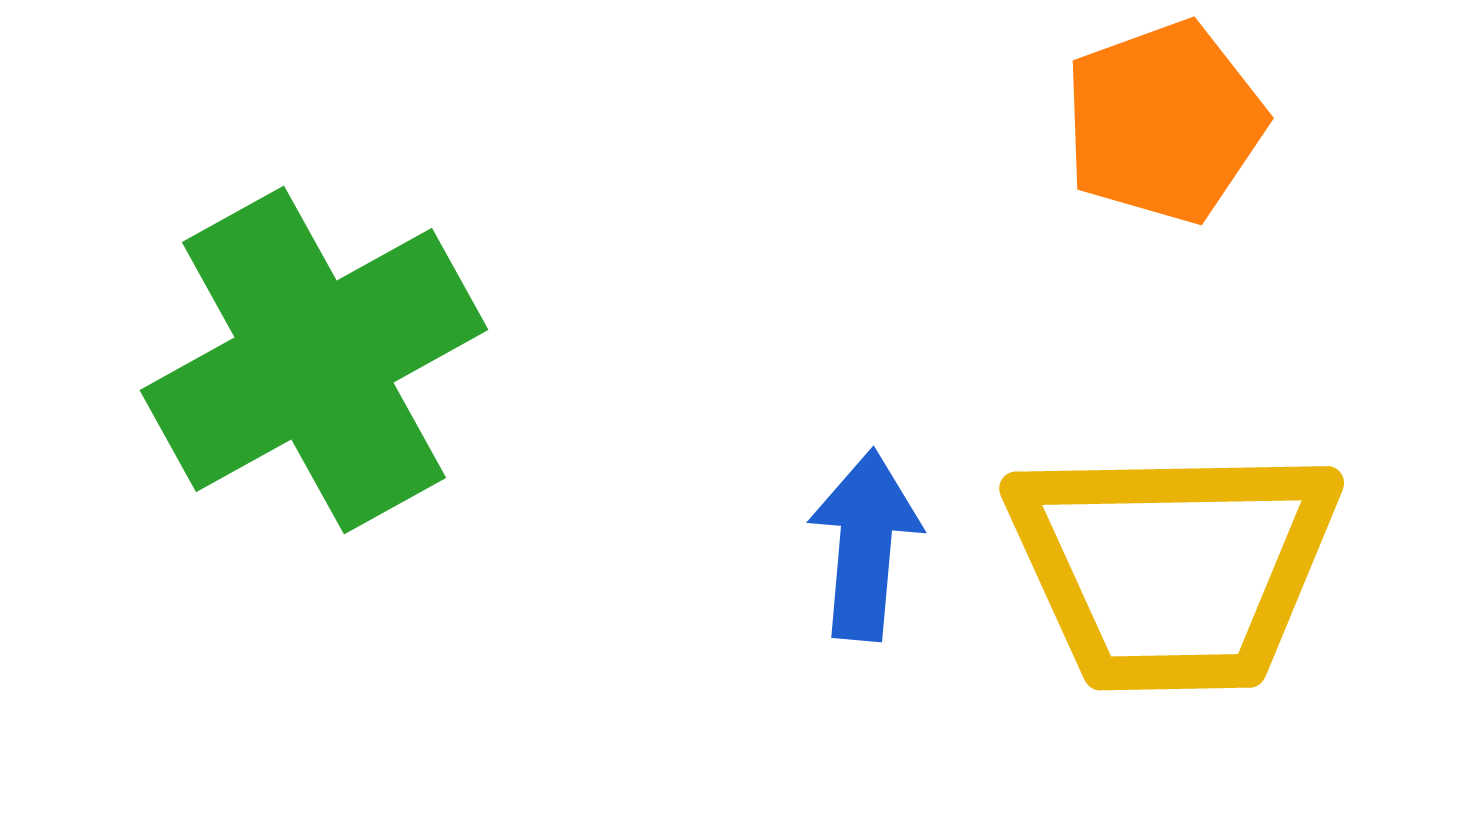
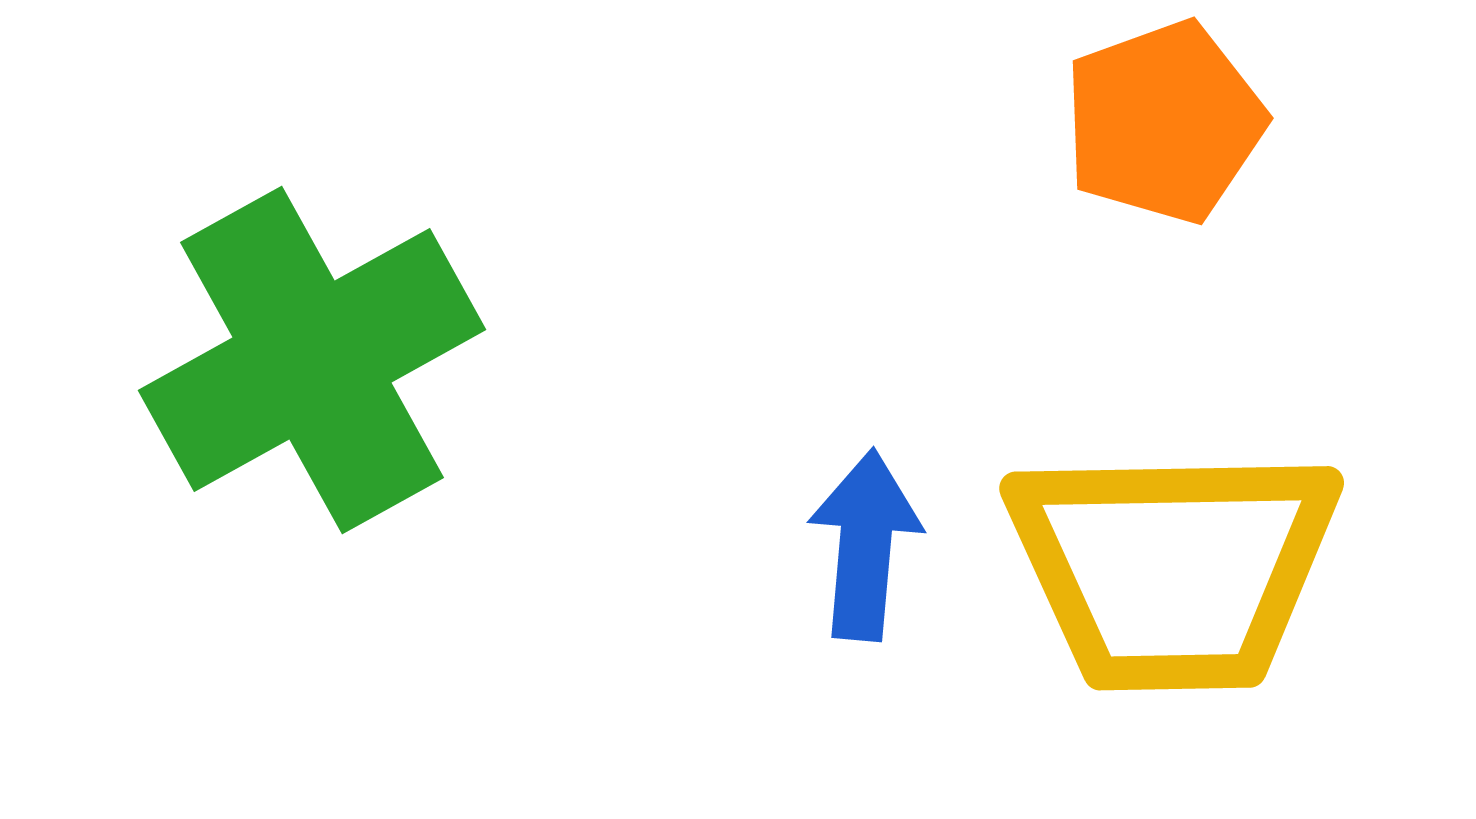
green cross: moved 2 px left
